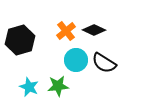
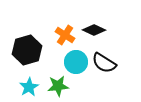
orange cross: moved 1 px left, 4 px down; rotated 18 degrees counterclockwise
black hexagon: moved 7 px right, 10 px down
cyan circle: moved 2 px down
cyan star: rotated 18 degrees clockwise
